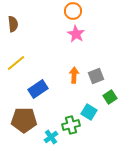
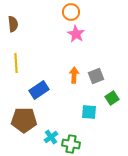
orange circle: moved 2 px left, 1 px down
yellow line: rotated 54 degrees counterclockwise
blue rectangle: moved 1 px right, 1 px down
green square: moved 2 px right, 1 px down
cyan square: rotated 28 degrees counterclockwise
green cross: moved 19 px down; rotated 24 degrees clockwise
